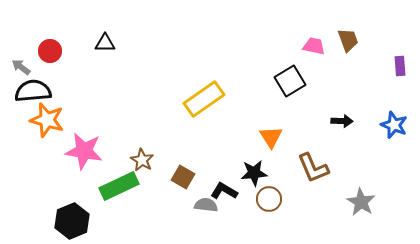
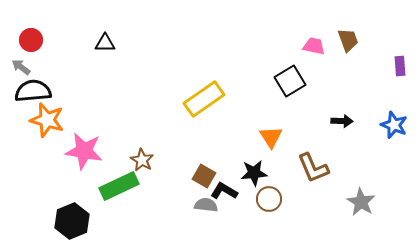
red circle: moved 19 px left, 11 px up
brown square: moved 21 px right, 1 px up
